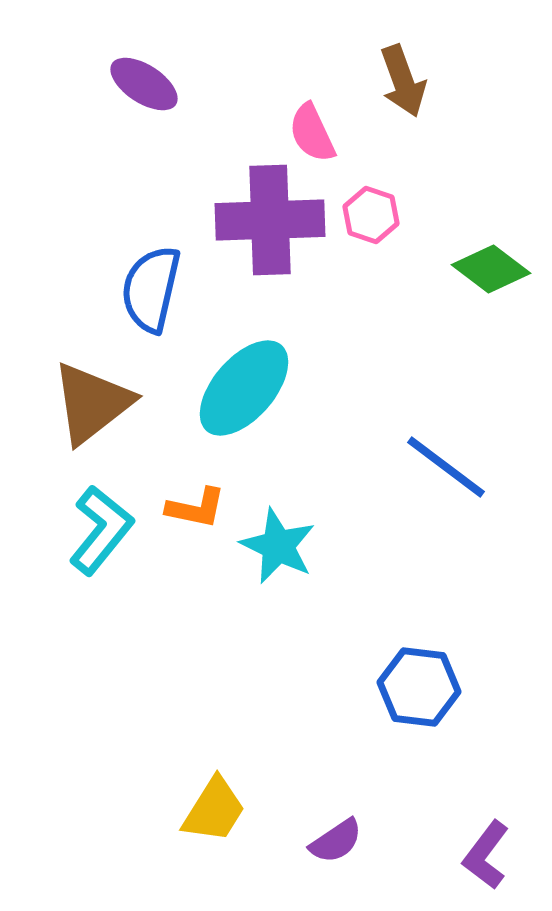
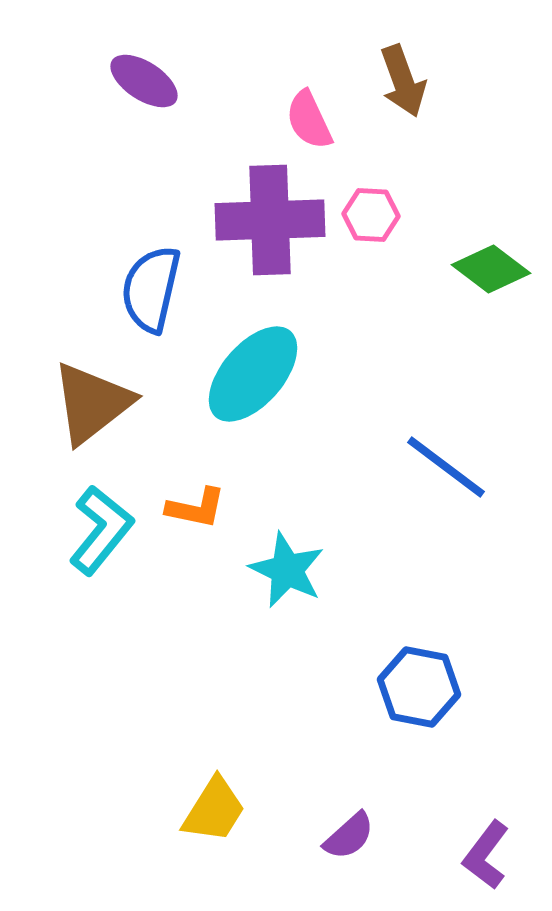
purple ellipse: moved 3 px up
pink semicircle: moved 3 px left, 13 px up
pink hexagon: rotated 16 degrees counterclockwise
cyan ellipse: moved 9 px right, 14 px up
cyan star: moved 9 px right, 24 px down
blue hexagon: rotated 4 degrees clockwise
purple semicircle: moved 13 px right, 5 px up; rotated 8 degrees counterclockwise
